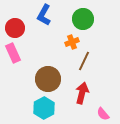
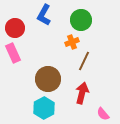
green circle: moved 2 px left, 1 px down
